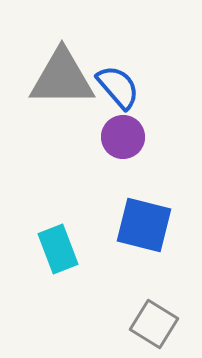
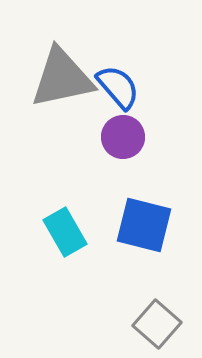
gray triangle: rotated 12 degrees counterclockwise
cyan rectangle: moved 7 px right, 17 px up; rotated 9 degrees counterclockwise
gray square: moved 3 px right; rotated 9 degrees clockwise
